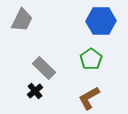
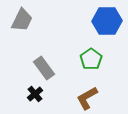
blue hexagon: moved 6 px right
gray rectangle: rotated 10 degrees clockwise
black cross: moved 3 px down
brown L-shape: moved 2 px left
